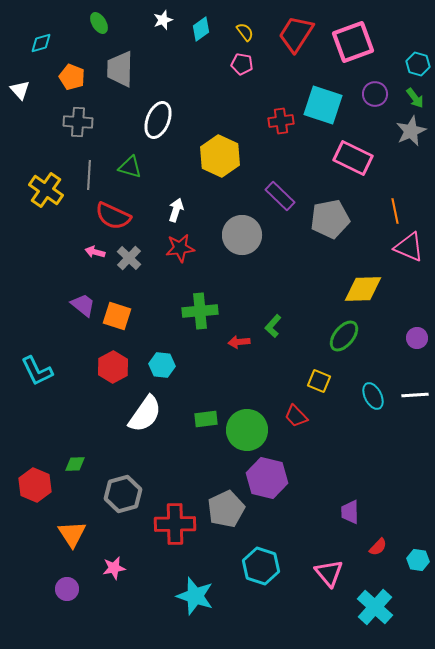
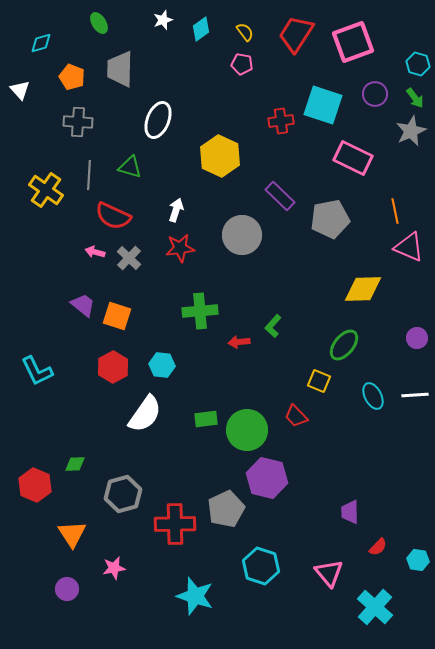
green ellipse at (344, 336): moved 9 px down
